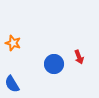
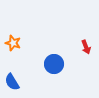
red arrow: moved 7 px right, 10 px up
blue semicircle: moved 2 px up
